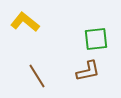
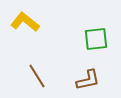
brown L-shape: moved 9 px down
